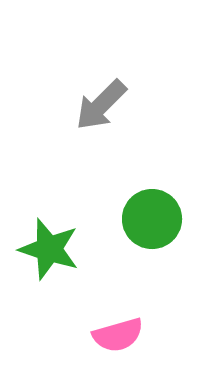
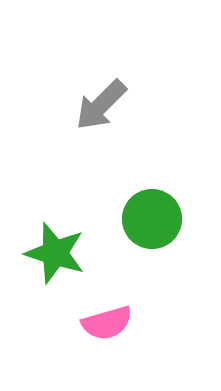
green star: moved 6 px right, 4 px down
pink semicircle: moved 11 px left, 12 px up
